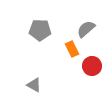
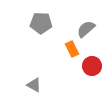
gray pentagon: moved 1 px right, 7 px up
